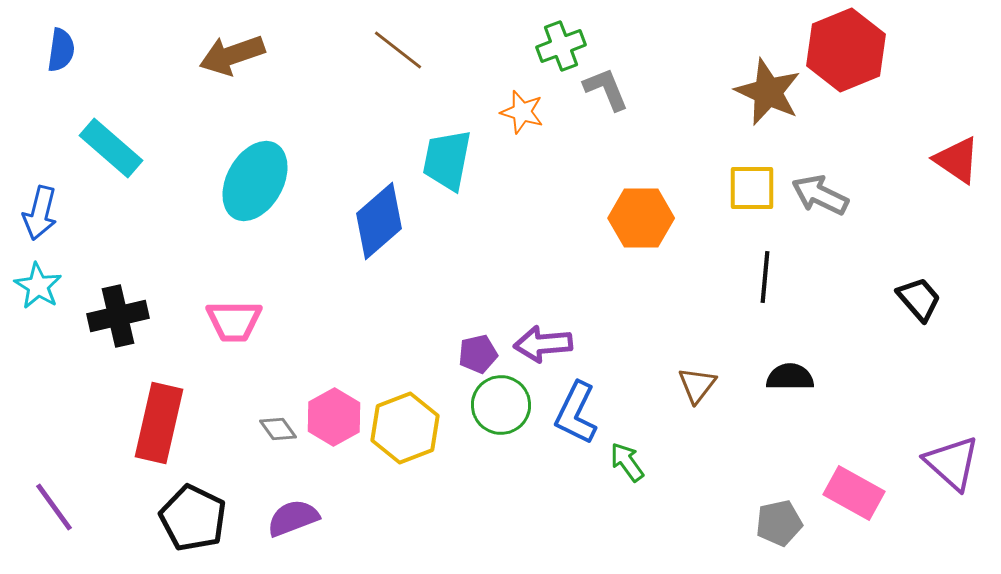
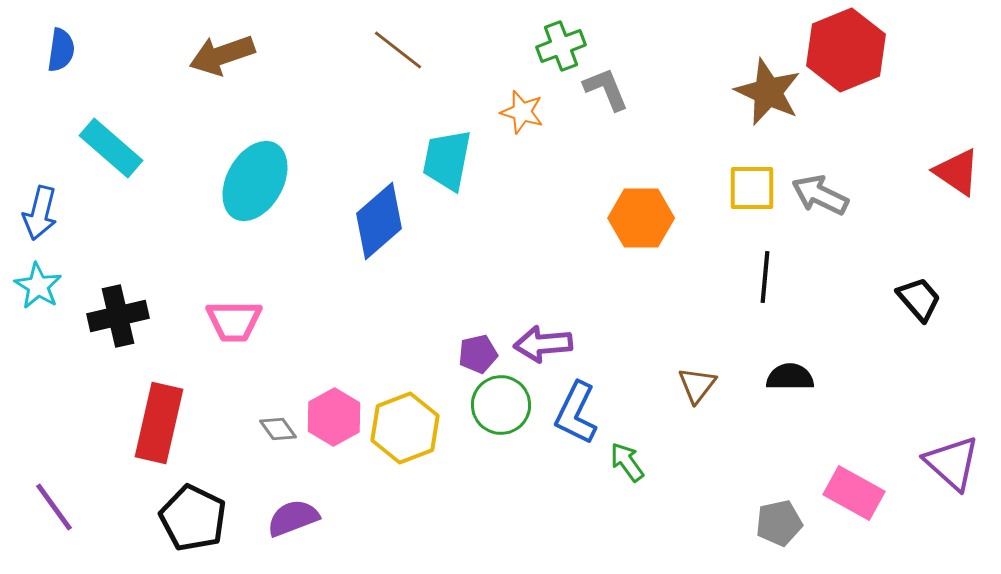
brown arrow: moved 10 px left
red triangle: moved 12 px down
